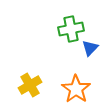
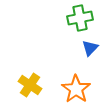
green cross: moved 9 px right, 11 px up
yellow cross: rotated 25 degrees counterclockwise
